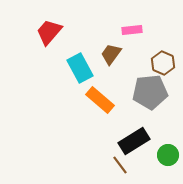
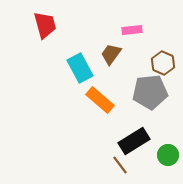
red trapezoid: moved 4 px left, 7 px up; rotated 124 degrees clockwise
